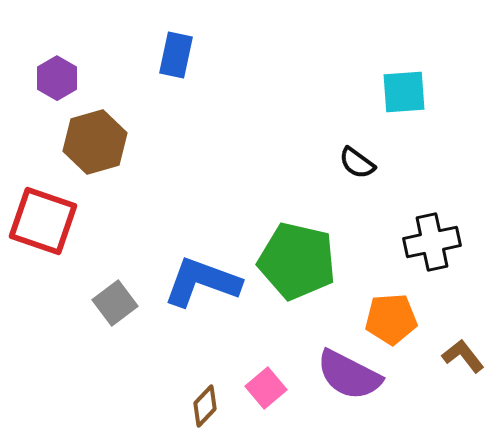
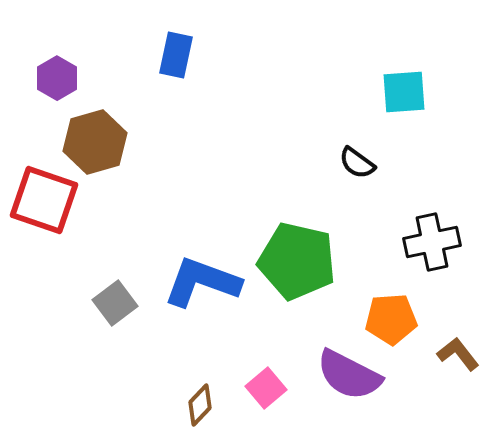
red square: moved 1 px right, 21 px up
brown L-shape: moved 5 px left, 2 px up
brown diamond: moved 5 px left, 1 px up
